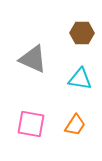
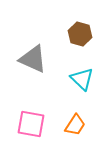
brown hexagon: moved 2 px left, 1 px down; rotated 15 degrees clockwise
cyan triangle: moved 2 px right; rotated 35 degrees clockwise
